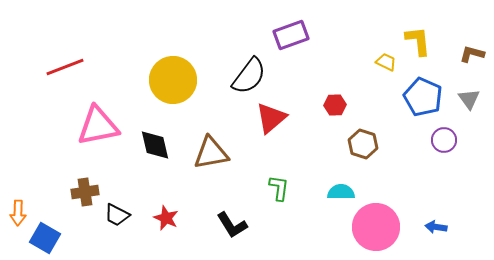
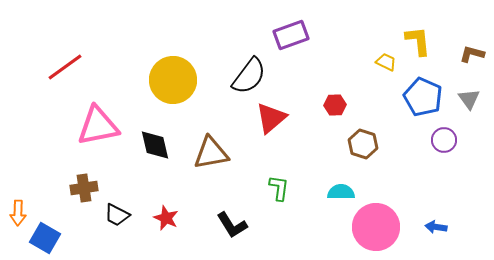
red line: rotated 15 degrees counterclockwise
brown cross: moved 1 px left, 4 px up
